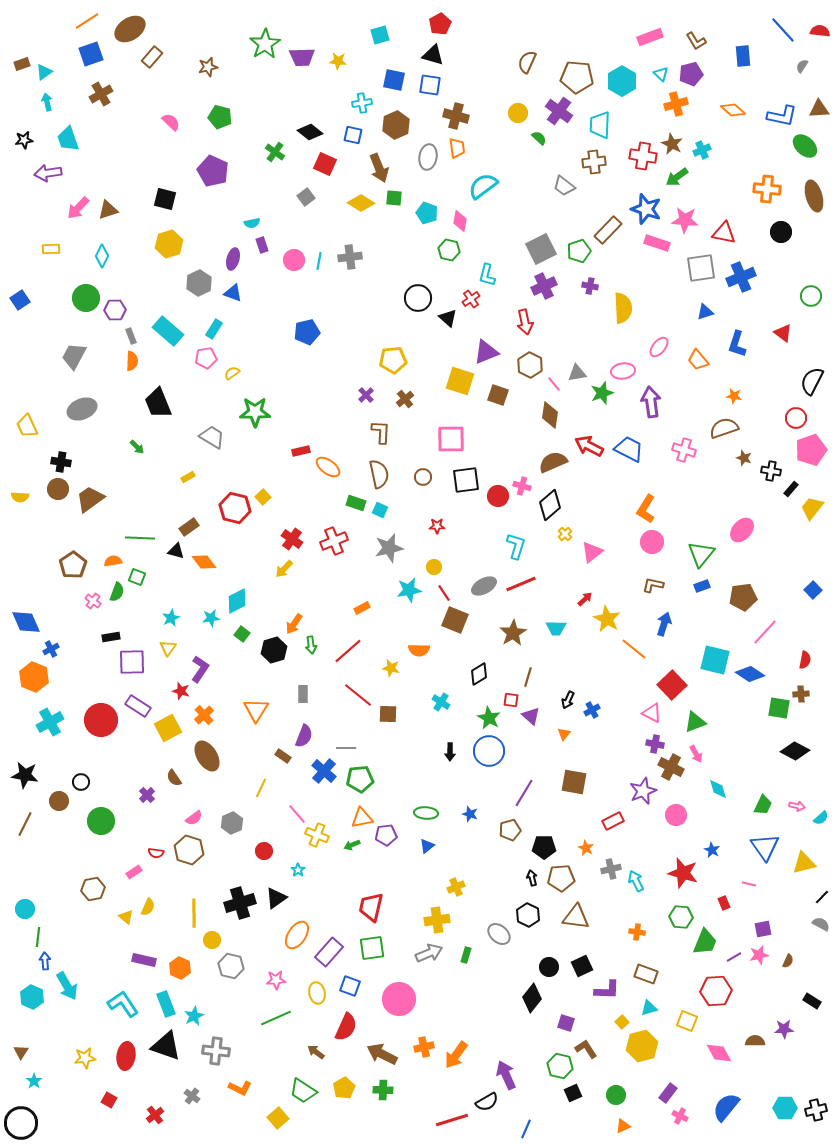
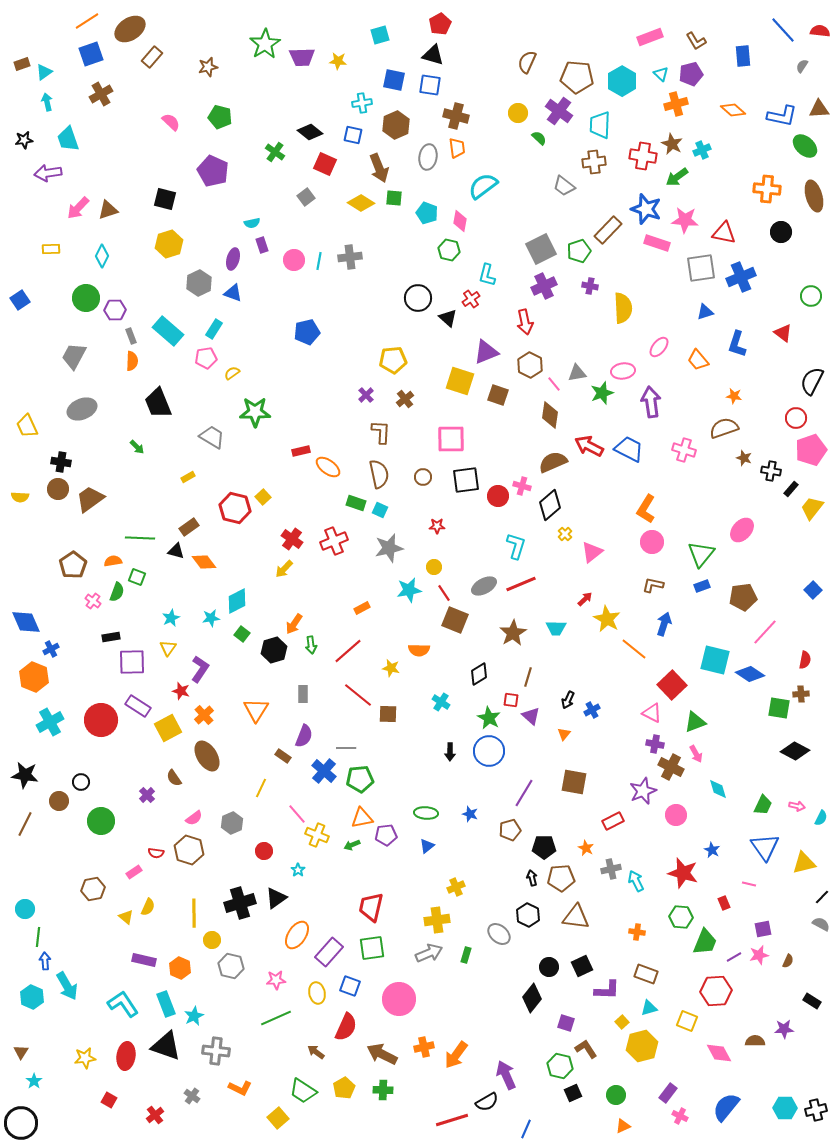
cyan semicircle at (821, 818): rotated 21 degrees counterclockwise
